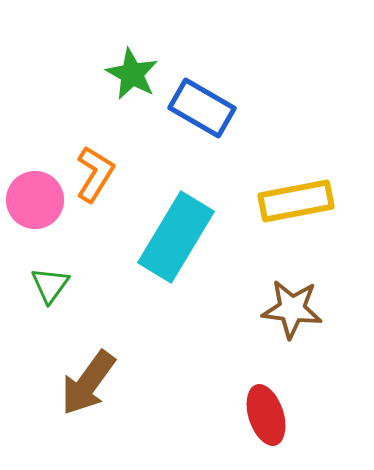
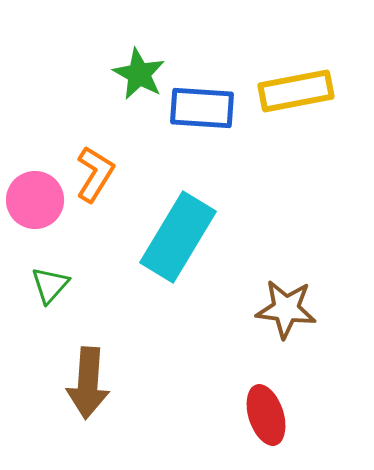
green star: moved 7 px right
blue rectangle: rotated 26 degrees counterclockwise
yellow rectangle: moved 110 px up
cyan rectangle: moved 2 px right
green triangle: rotated 6 degrees clockwise
brown star: moved 6 px left
brown arrow: rotated 32 degrees counterclockwise
